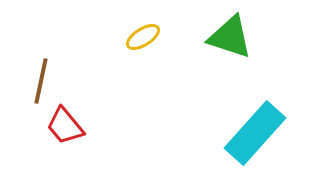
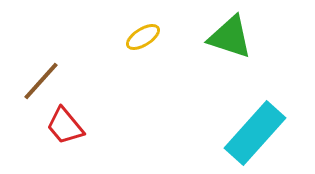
brown line: rotated 30 degrees clockwise
